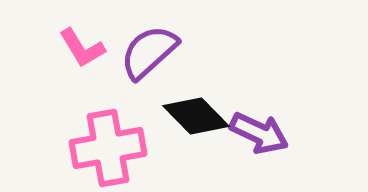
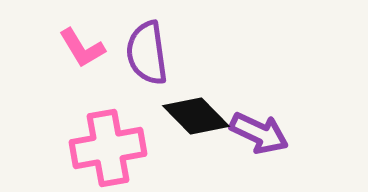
purple semicircle: moved 2 px left, 1 px down; rotated 56 degrees counterclockwise
